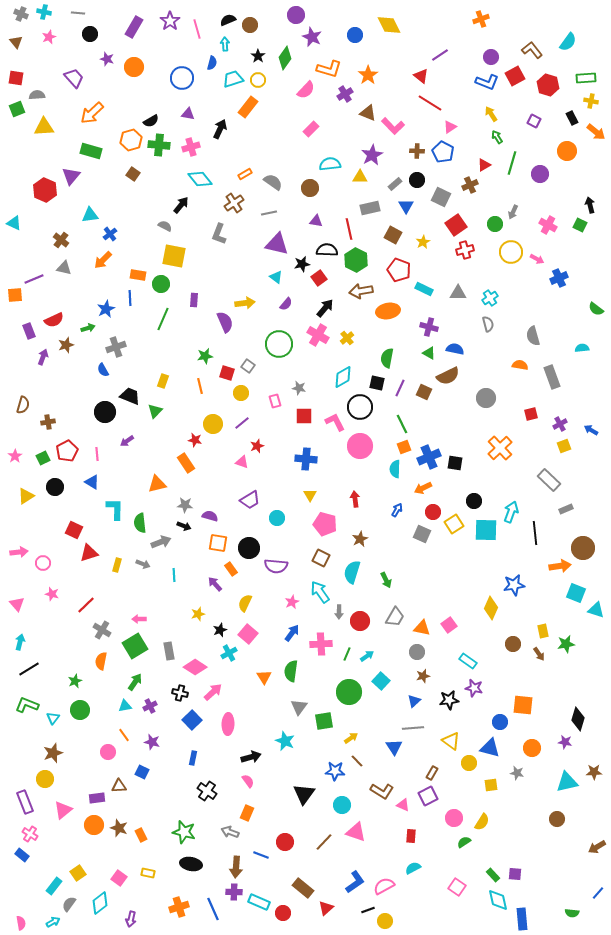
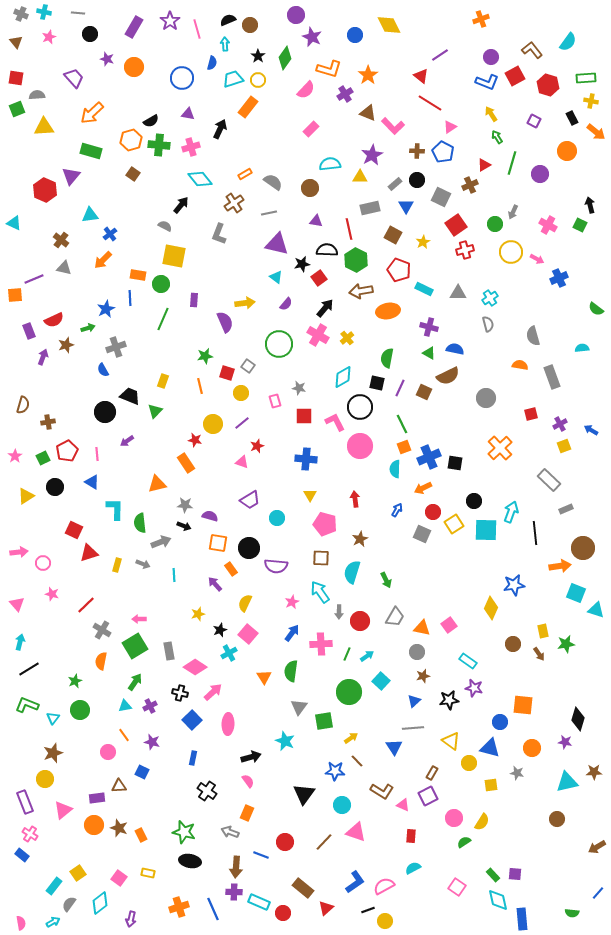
brown square at (321, 558): rotated 24 degrees counterclockwise
black ellipse at (191, 864): moved 1 px left, 3 px up
